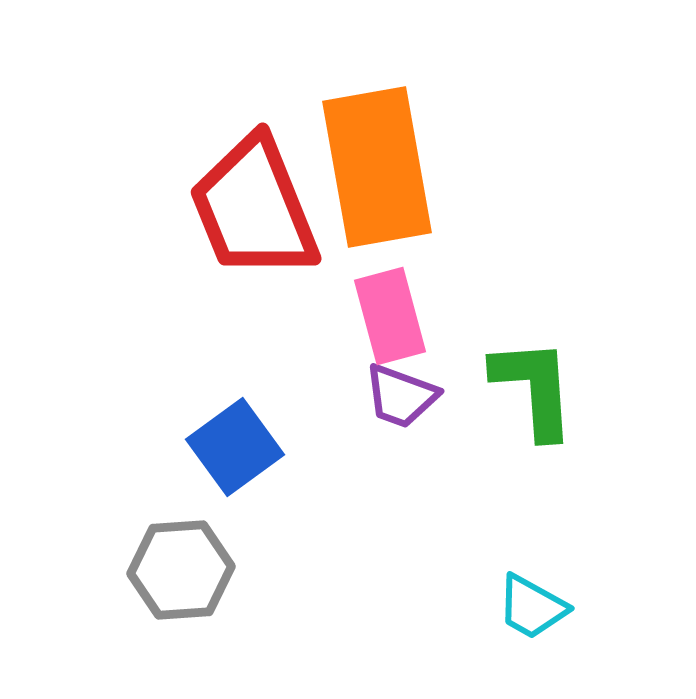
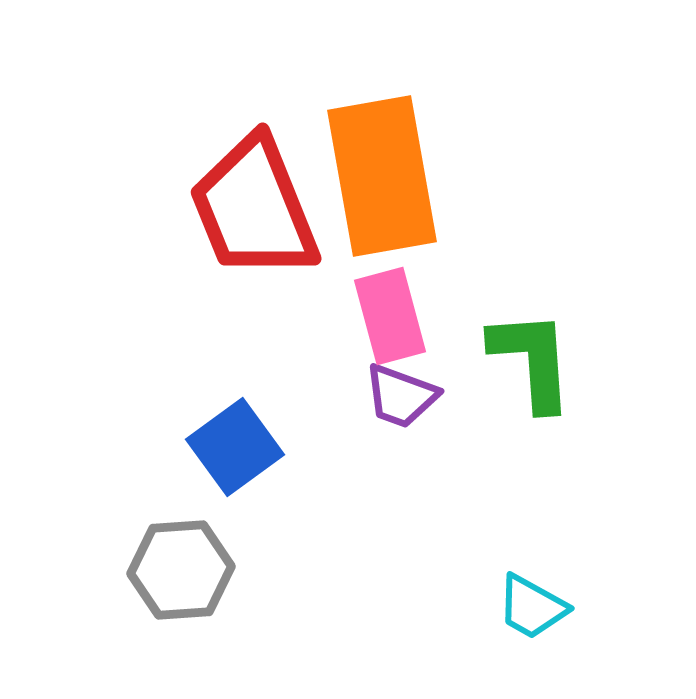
orange rectangle: moved 5 px right, 9 px down
green L-shape: moved 2 px left, 28 px up
